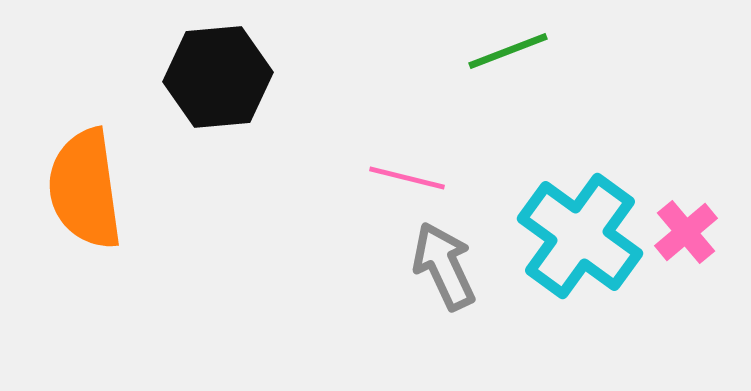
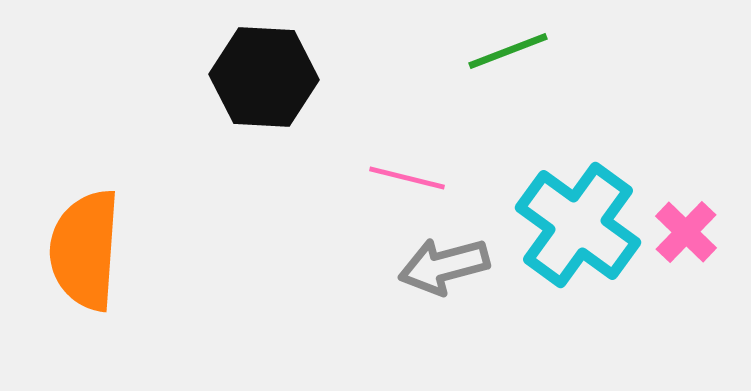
black hexagon: moved 46 px right; rotated 8 degrees clockwise
orange semicircle: moved 61 px down; rotated 12 degrees clockwise
pink cross: rotated 6 degrees counterclockwise
cyan cross: moved 2 px left, 11 px up
gray arrow: rotated 80 degrees counterclockwise
